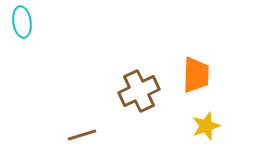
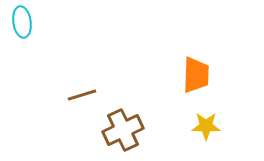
brown cross: moved 16 px left, 39 px down
yellow star: rotated 20 degrees clockwise
brown line: moved 40 px up
